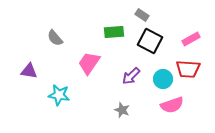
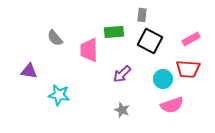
gray rectangle: rotated 64 degrees clockwise
pink trapezoid: moved 13 px up; rotated 35 degrees counterclockwise
purple arrow: moved 9 px left, 2 px up
